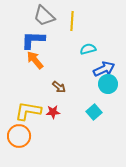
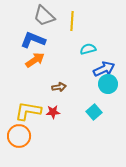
blue L-shape: rotated 20 degrees clockwise
orange arrow: rotated 96 degrees clockwise
brown arrow: rotated 48 degrees counterclockwise
